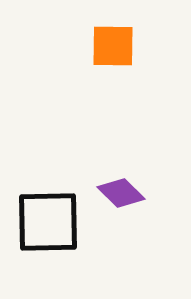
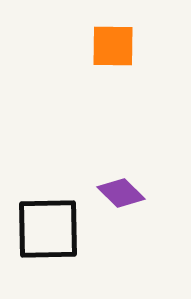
black square: moved 7 px down
